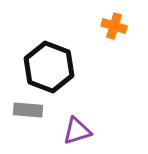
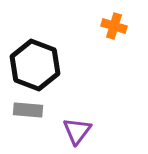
black hexagon: moved 14 px left, 2 px up
purple triangle: rotated 36 degrees counterclockwise
